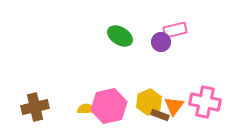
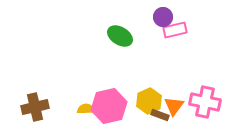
purple circle: moved 2 px right, 25 px up
yellow hexagon: moved 1 px up
